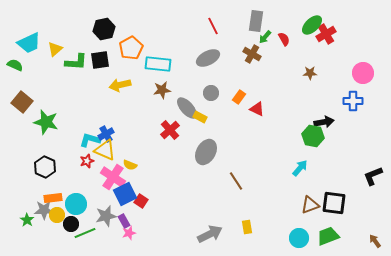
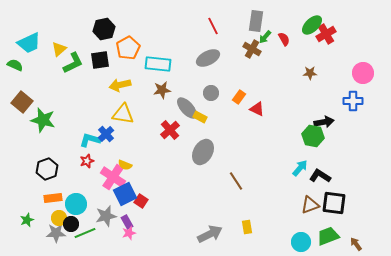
orange pentagon at (131, 48): moved 3 px left
yellow triangle at (55, 49): moved 4 px right
brown cross at (252, 54): moved 5 px up
green L-shape at (76, 62): moved 3 px left, 1 px down; rotated 30 degrees counterclockwise
green star at (46, 122): moved 3 px left, 2 px up
blue cross at (106, 134): rotated 14 degrees counterclockwise
yellow triangle at (105, 150): moved 18 px right, 36 px up; rotated 15 degrees counterclockwise
gray ellipse at (206, 152): moved 3 px left
yellow semicircle at (130, 165): moved 5 px left
black hexagon at (45, 167): moved 2 px right, 2 px down; rotated 15 degrees clockwise
black L-shape at (373, 176): moved 53 px left; rotated 55 degrees clockwise
gray star at (44, 210): moved 12 px right, 23 px down
yellow circle at (57, 215): moved 2 px right, 3 px down
green star at (27, 220): rotated 16 degrees clockwise
purple rectangle at (124, 221): moved 3 px right, 1 px down
cyan circle at (299, 238): moved 2 px right, 4 px down
brown arrow at (375, 241): moved 19 px left, 3 px down
